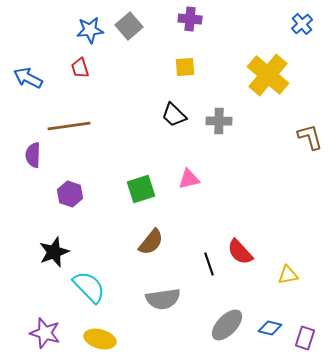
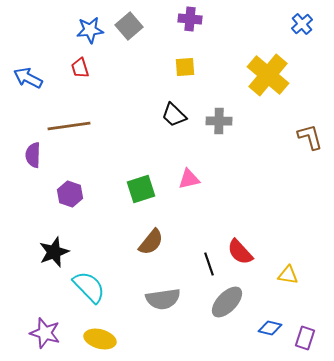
yellow triangle: rotated 20 degrees clockwise
gray ellipse: moved 23 px up
